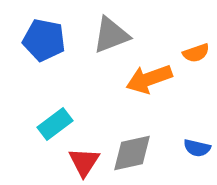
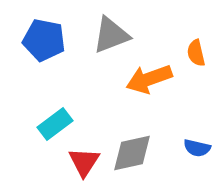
orange semicircle: rotated 96 degrees clockwise
